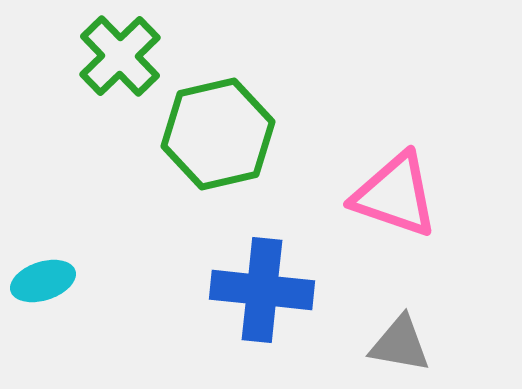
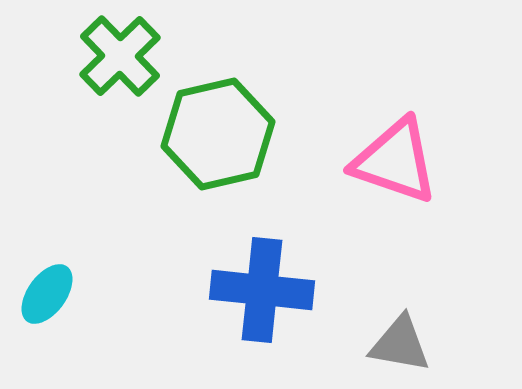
pink triangle: moved 34 px up
cyan ellipse: moved 4 px right, 13 px down; rotated 36 degrees counterclockwise
